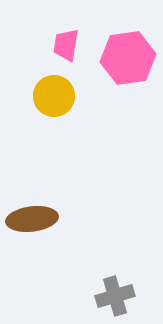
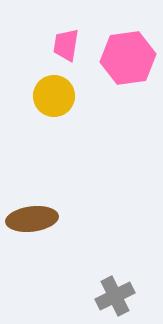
gray cross: rotated 9 degrees counterclockwise
